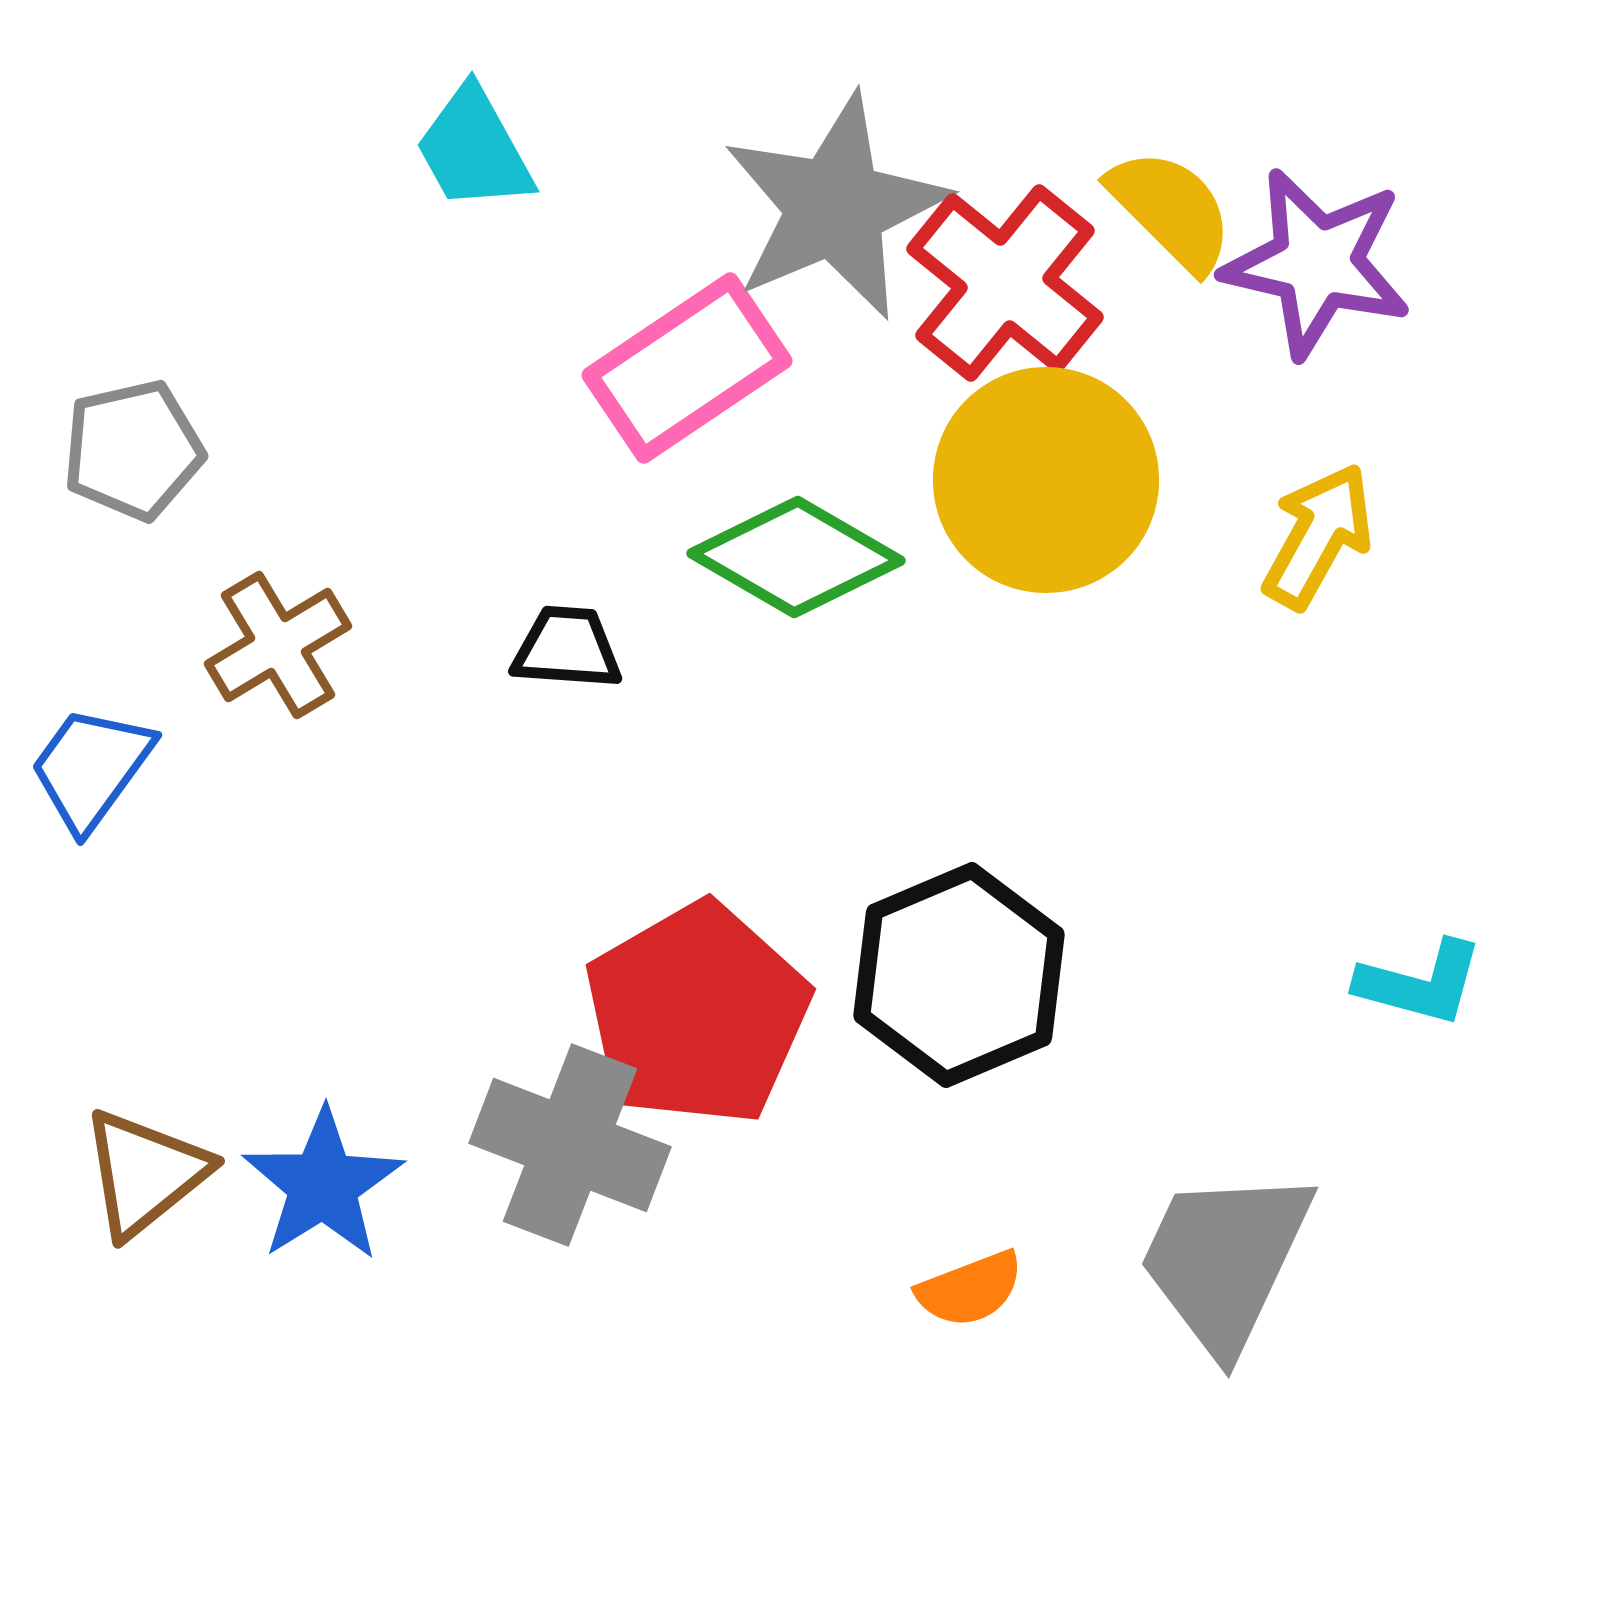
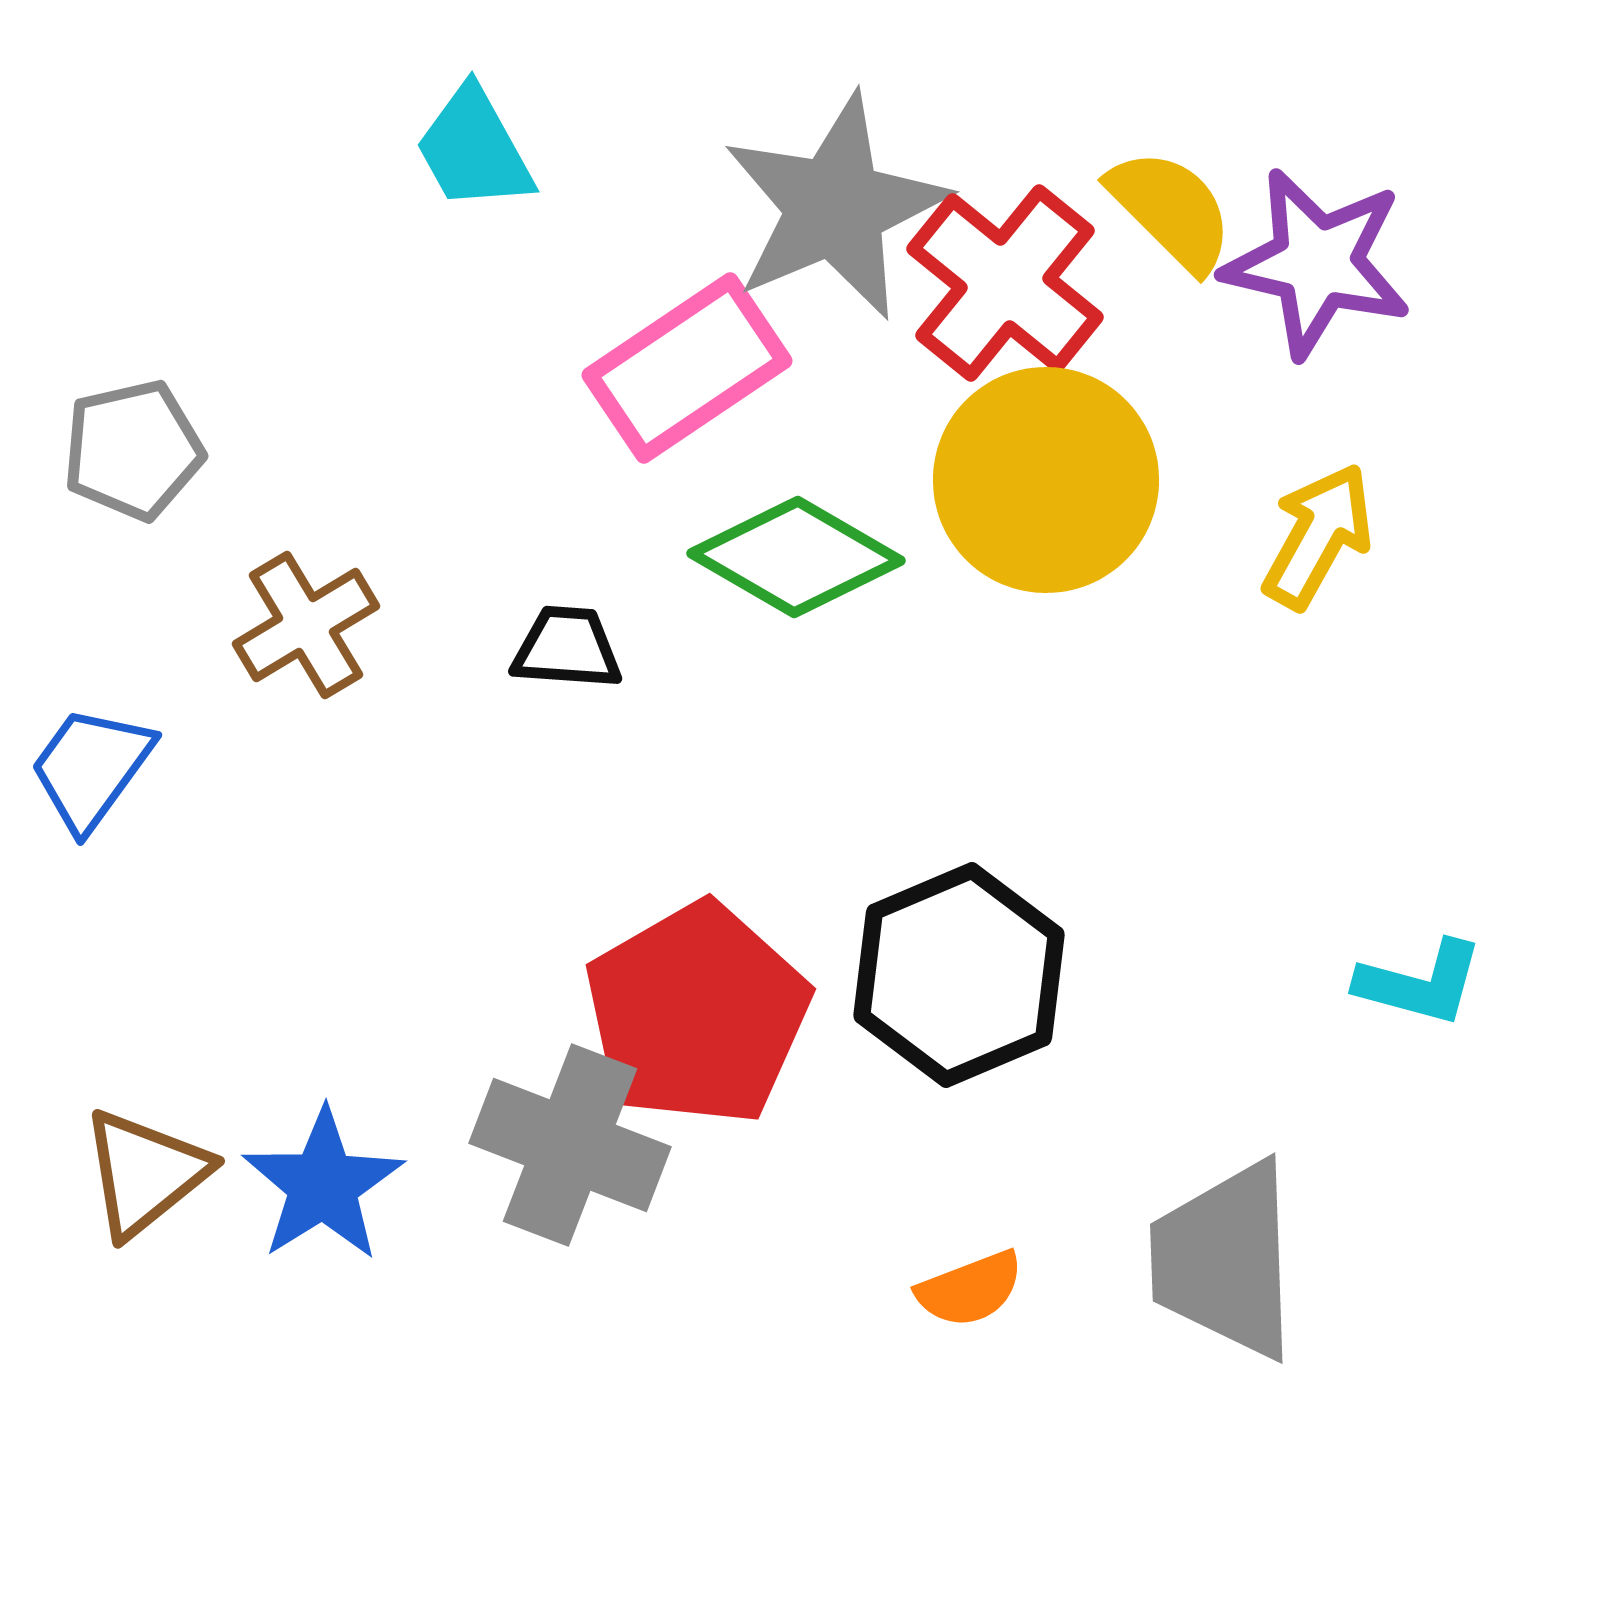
brown cross: moved 28 px right, 20 px up
gray trapezoid: rotated 27 degrees counterclockwise
